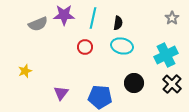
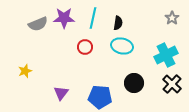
purple star: moved 3 px down
